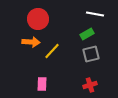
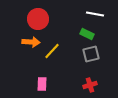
green rectangle: rotated 56 degrees clockwise
